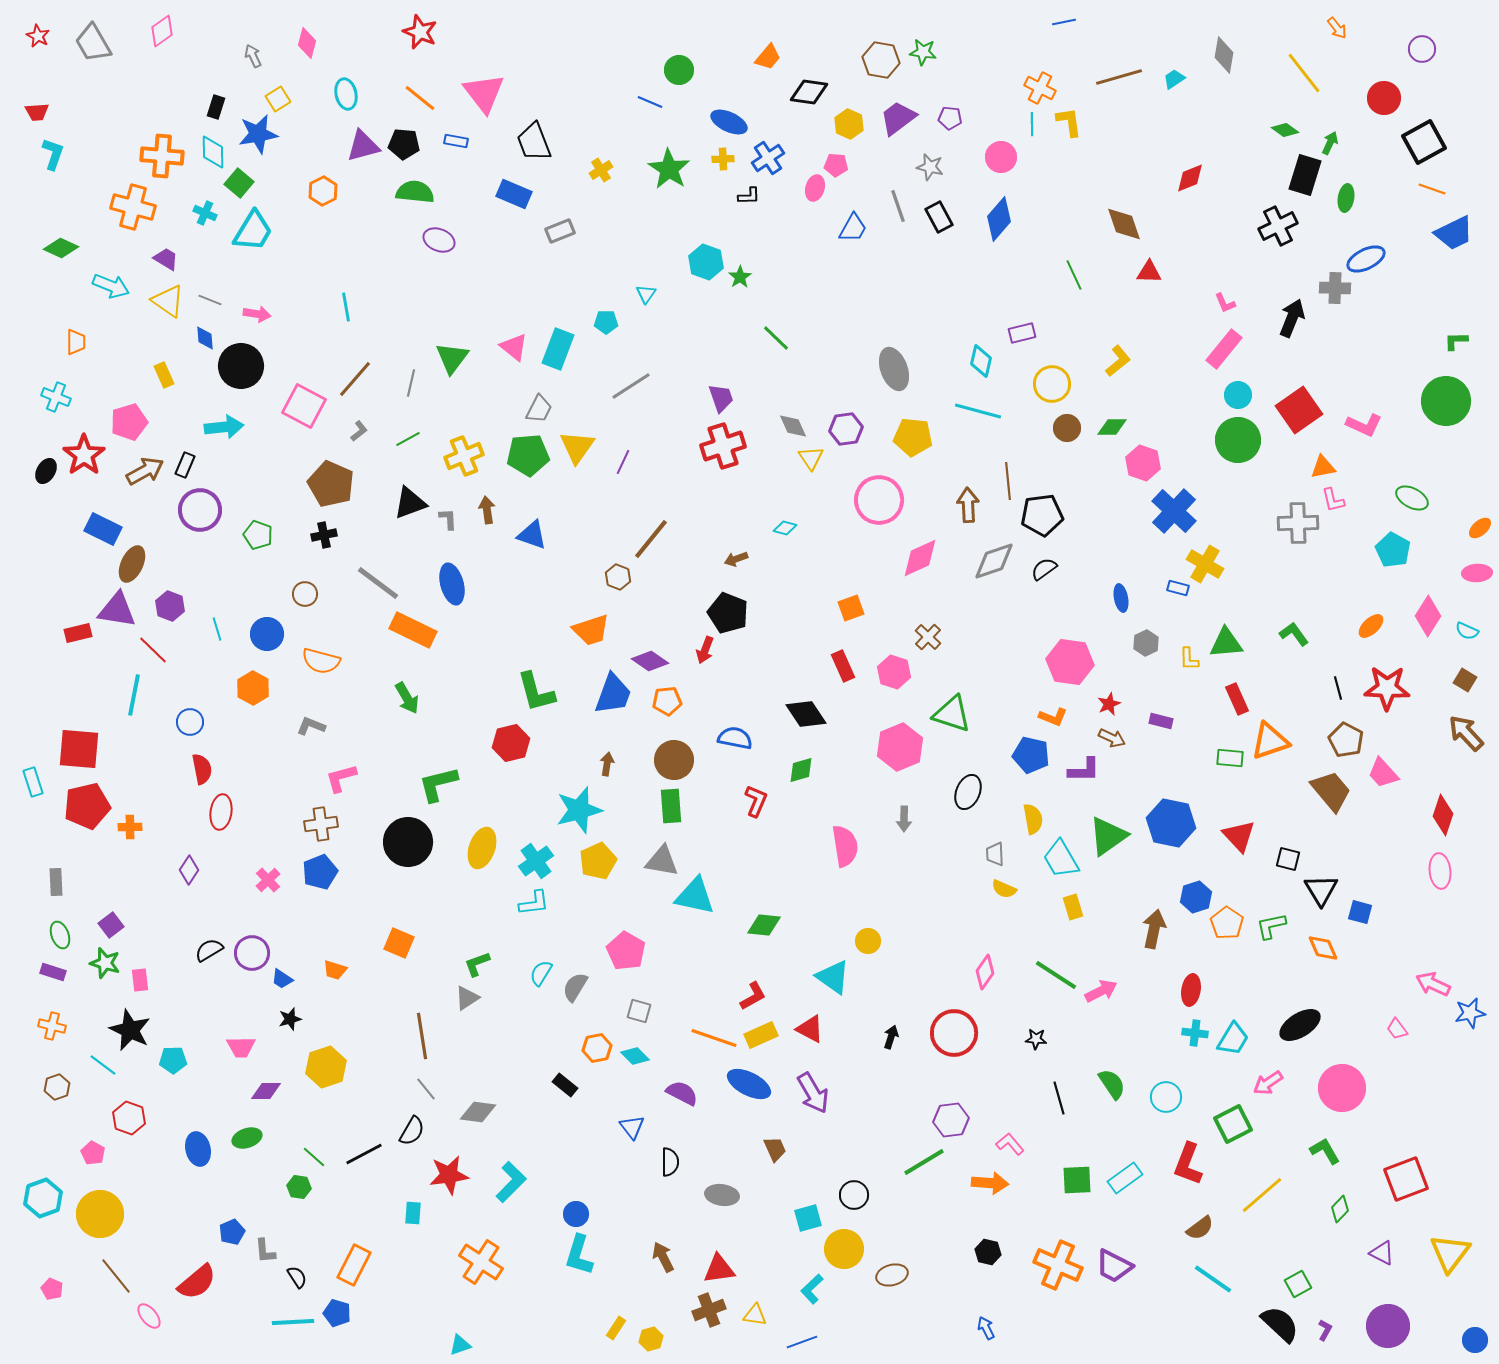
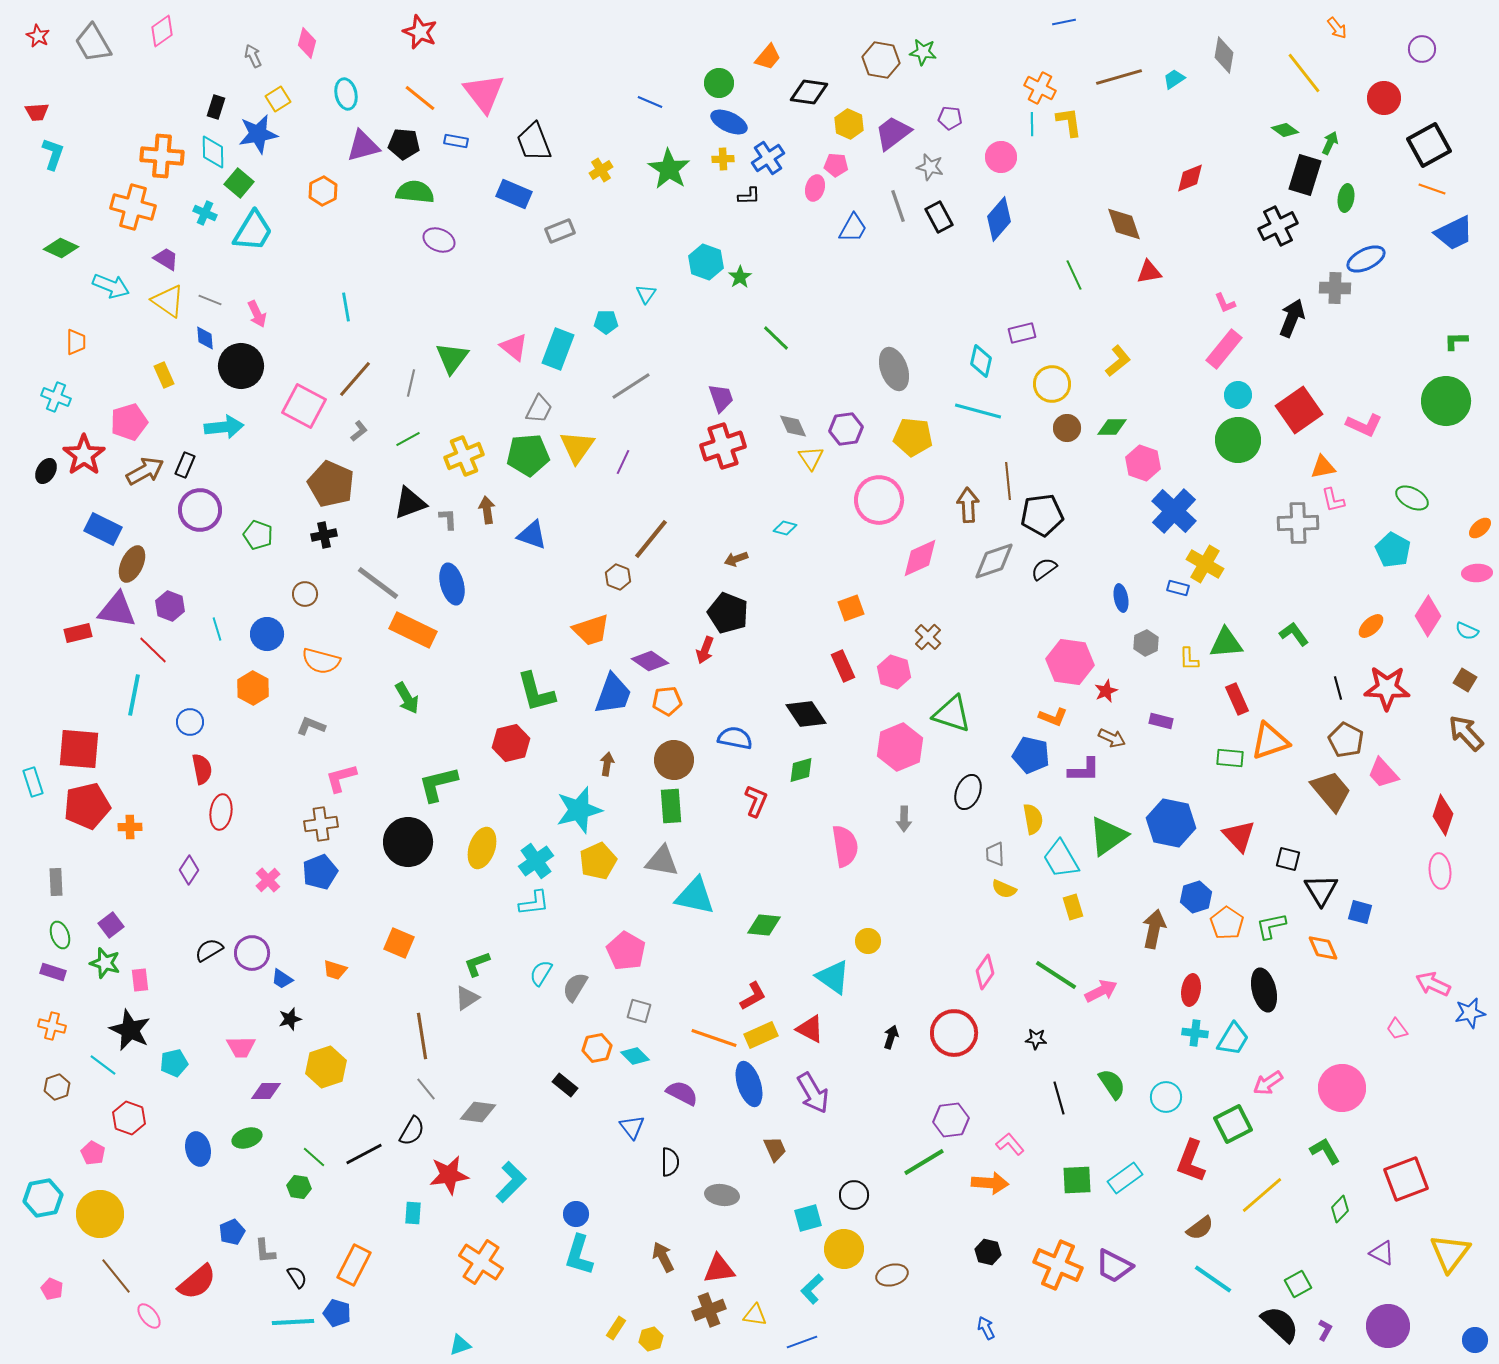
green circle at (679, 70): moved 40 px right, 13 px down
purple trapezoid at (898, 118): moved 5 px left, 15 px down
black square at (1424, 142): moved 5 px right, 3 px down
red triangle at (1149, 272): rotated 12 degrees counterclockwise
pink arrow at (257, 314): rotated 56 degrees clockwise
red star at (1109, 704): moved 3 px left, 13 px up
black ellipse at (1300, 1025): moved 36 px left, 35 px up; rotated 72 degrees counterclockwise
cyan pentagon at (173, 1060): moved 1 px right, 3 px down; rotated 12 degrees counterclockwise
blue ellipse at (749, 1084): rotated 45 degrees clockwise
red L-shape at (1188, 1164): moved 3 px right, 3 px up
cyan hexagon at (43, 1198): rotated 9 degrees clockwise
